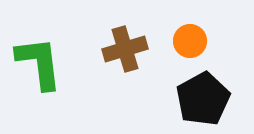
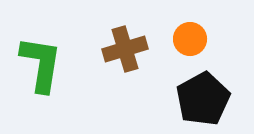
orange circle: moved 2 px up
green L-shape: moved 2 px right, 1 px down; rotated 16 degrees clockwise
